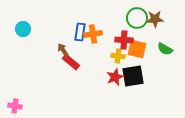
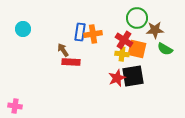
brown star: moved 11 px down
red cross: rotated 30 degrees clockwise
yellow cross: moved 4 px right, 2 px up
red rectangle: rotated 36 degrees counterclockwise
red star: moved 2 px right, 1 px down
